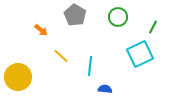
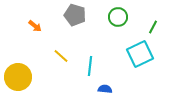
gray pentagon: rotated 15 degrees counterclockwise
orange arrow: moved 6 px left, 4 px up
